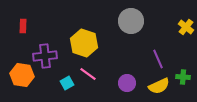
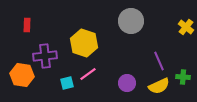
red rectangle: moved 4 px right, 1 px up
purple line: moved 1 px right, 2 px down
pink line: rotated 72 degrees counterclockwise
cyan square: rotated 16 degrees clockwise
